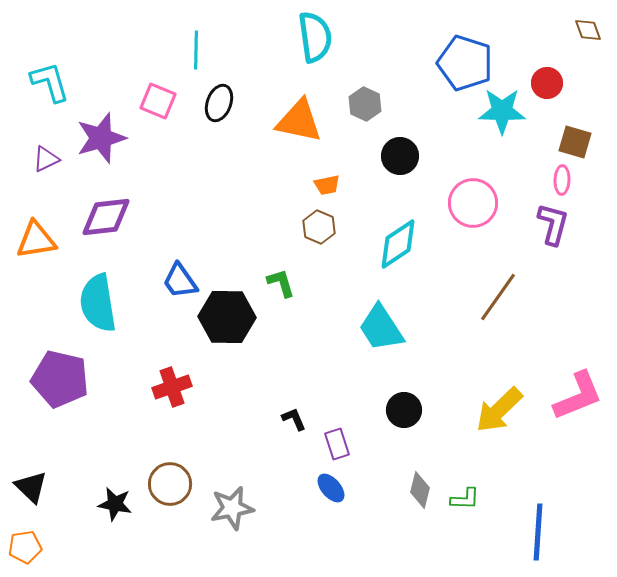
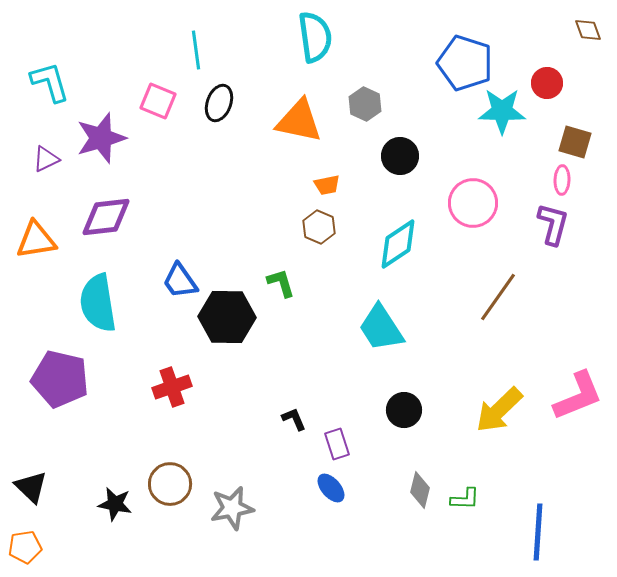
cyan line at (196, 50): rotated 9 degrees counterclockwise
